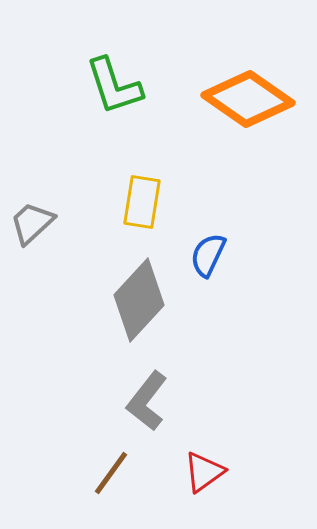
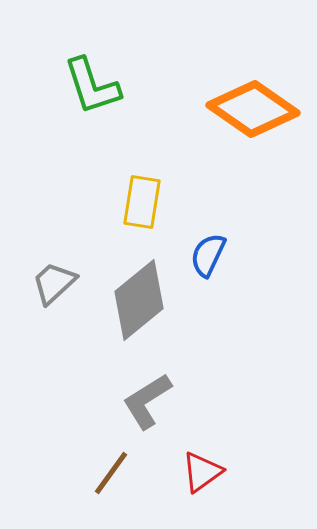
green L-shape: moved 22 px left
orange diamond: moved 5 px right, 10 px down
gray trapezoid: moved 22 px right, 60 px down
gray diamond: rotated 8 degrees clockwise
gray L-shape: rotated 20 degrees clockwise
red triangle: moved 2 px left
